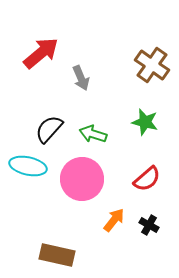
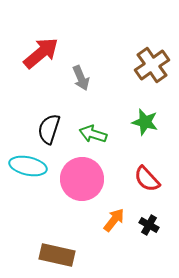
brown cross: rotated 20 degrees clockwise
black semicircle: rotated 24 degrees counterclockwise
red semicircle: rotated 88 degrees clockwise
